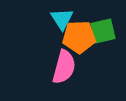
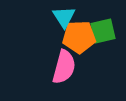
cyan triangle: moved 2 px right, 2 px up
